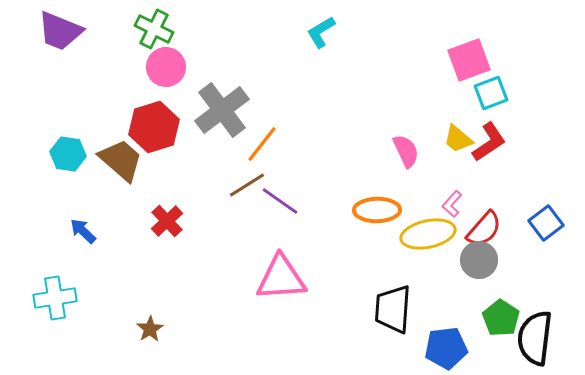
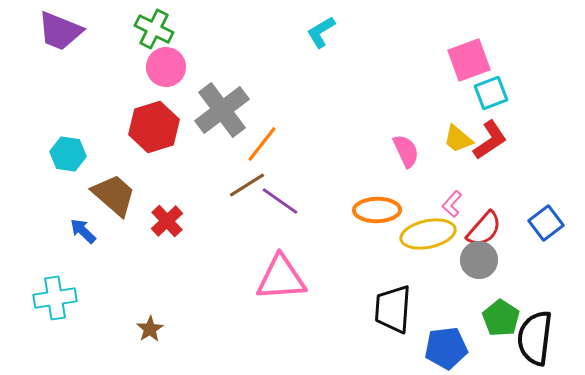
red L-shape: moved 1 px right, 2 px up
brown trapezoid: moved 7 px left, 35 px down
